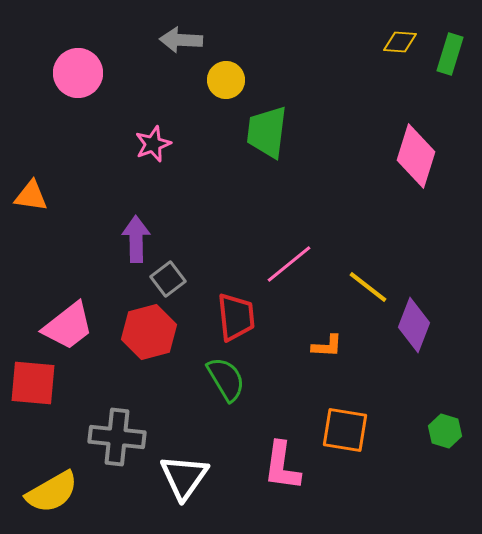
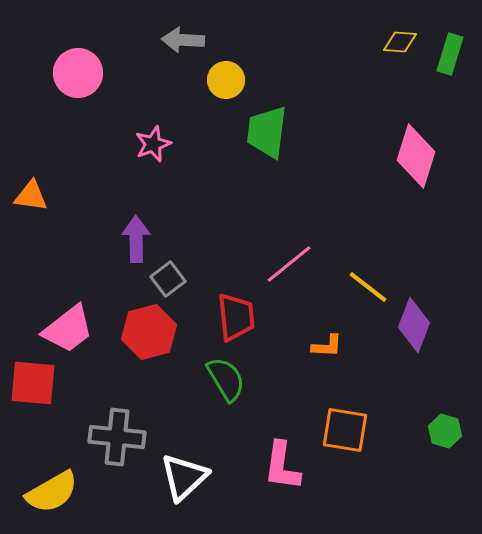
gray arrow: moved 2 px right
pink trapezoid: moved 3 px down
white triangle: rotated 12 degrees clockwise
